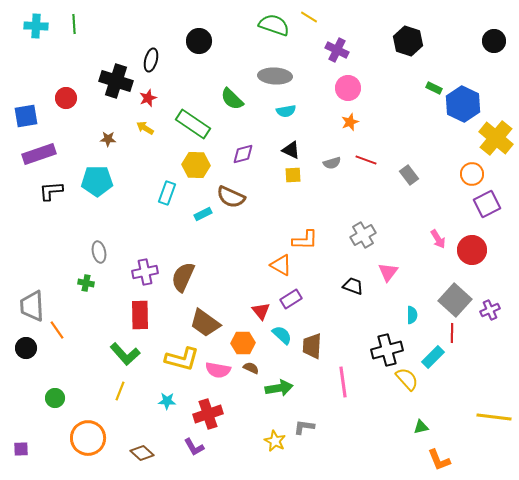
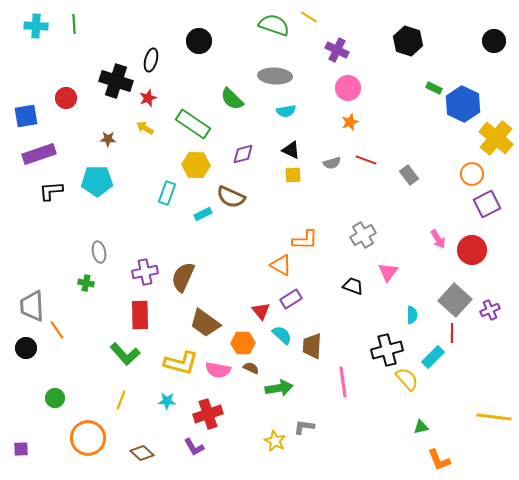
yellow L-shape at (182, 359): moved 1 px left, 4 px down
yellow line at (120, 391): moved 1 px right, 9 px down
